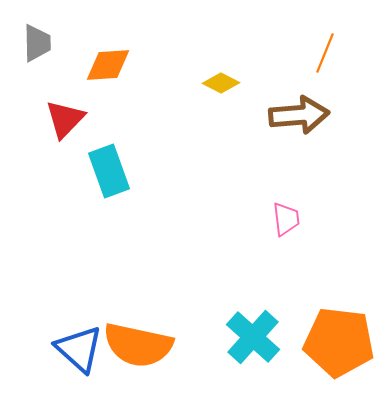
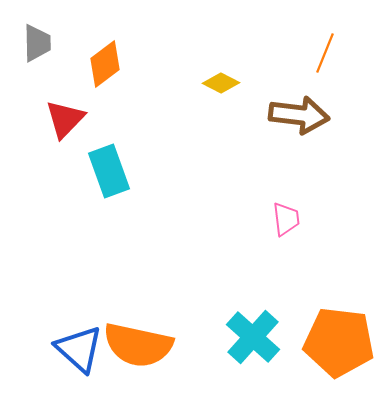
orange diamond: moved 3 px left, 1 px up; rotated 33 degrees counterclockwise
brown arrow: rotated 12 degrees clockwise
